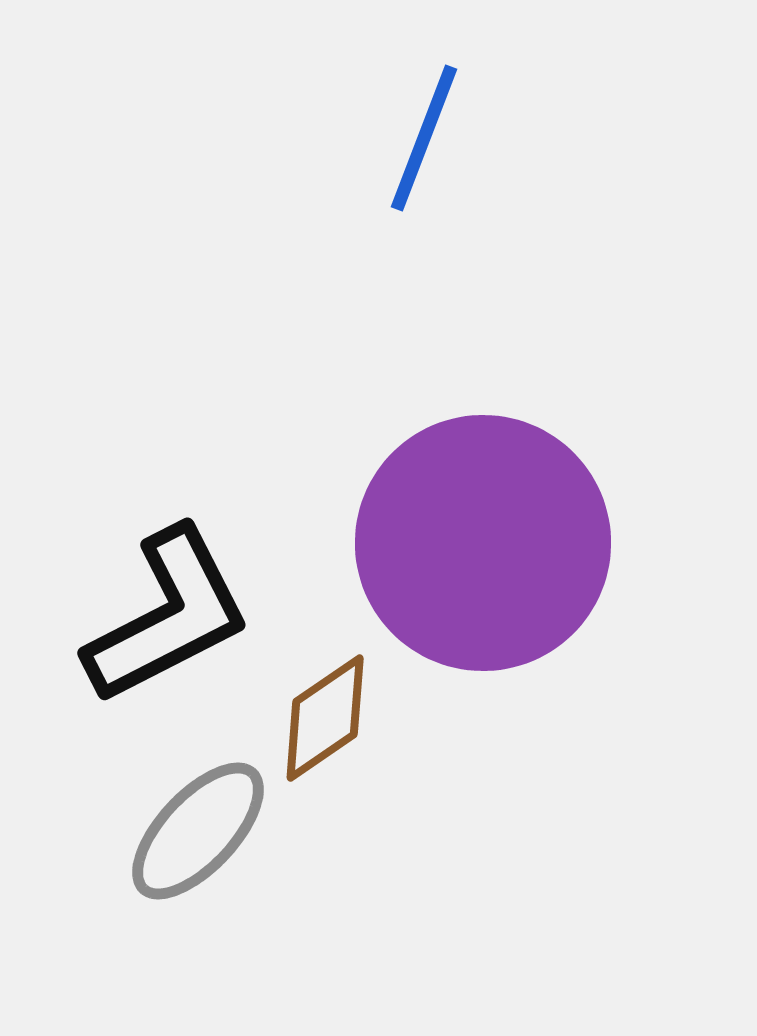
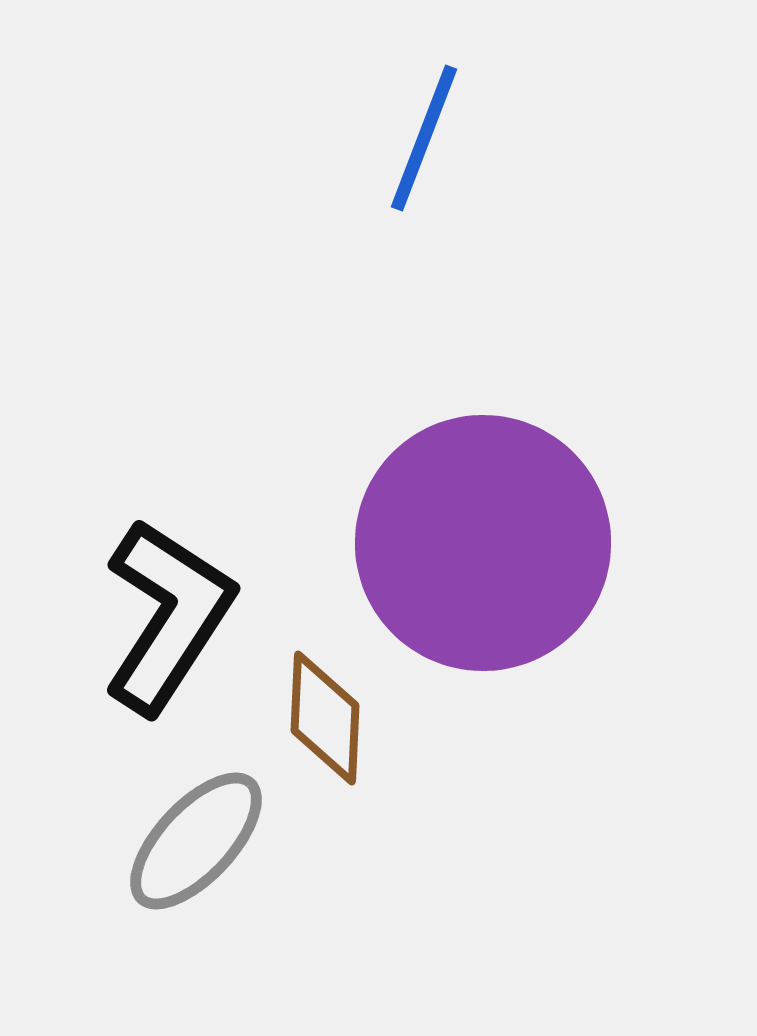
black L-shape: rotated 30 degrees counterclockwise
brown diamond: rotated 53 degrees counterclockwise
gray ellipse: moved 2 px left, 10 px down
